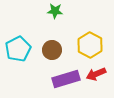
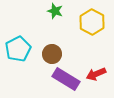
green star: rotated 14 degrees clockwise
yellow hexagon: moved 2 px right, 23 px up
brown circle: moved 4 px down
purple rectangle: rotated 48 degrees clockwise
